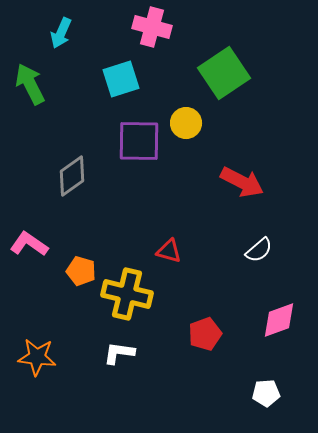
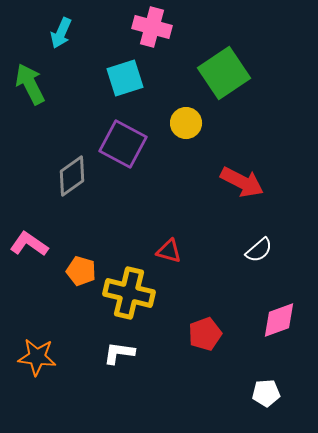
cyan square: moved 4 px right, 1 px up
purple square: moved 16 px left, 3 px down; rotated 27 degrees clockwise
yellow cross: moved 2 px right, 1 px up
